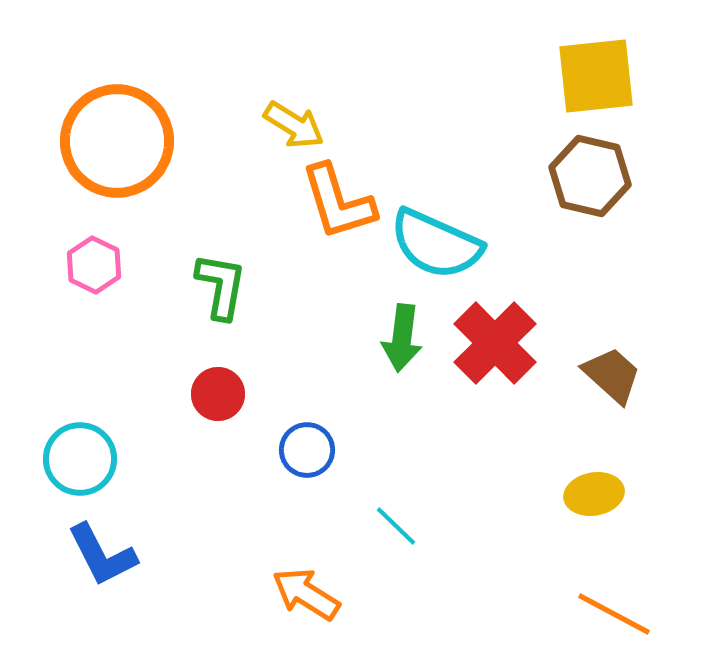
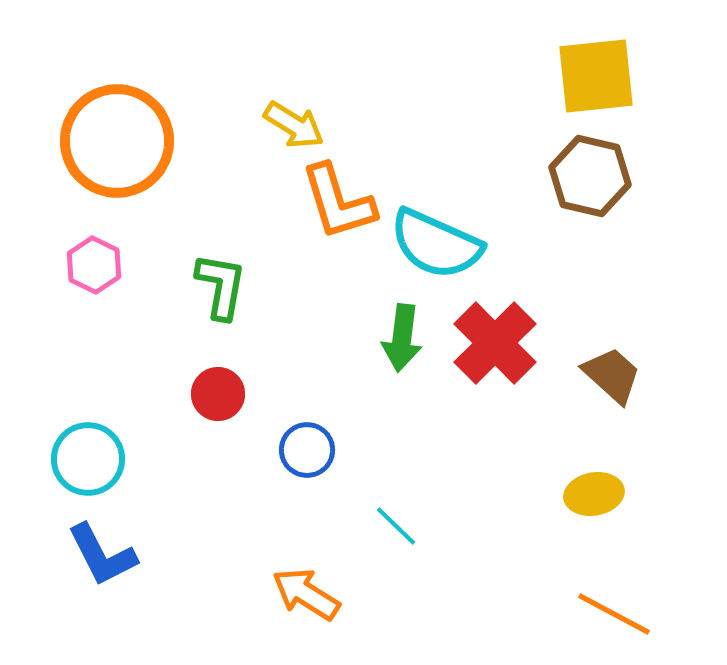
cyan circle: moved 8 px right
